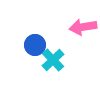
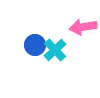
cyan cross: moved 2 px right, 10 px up
